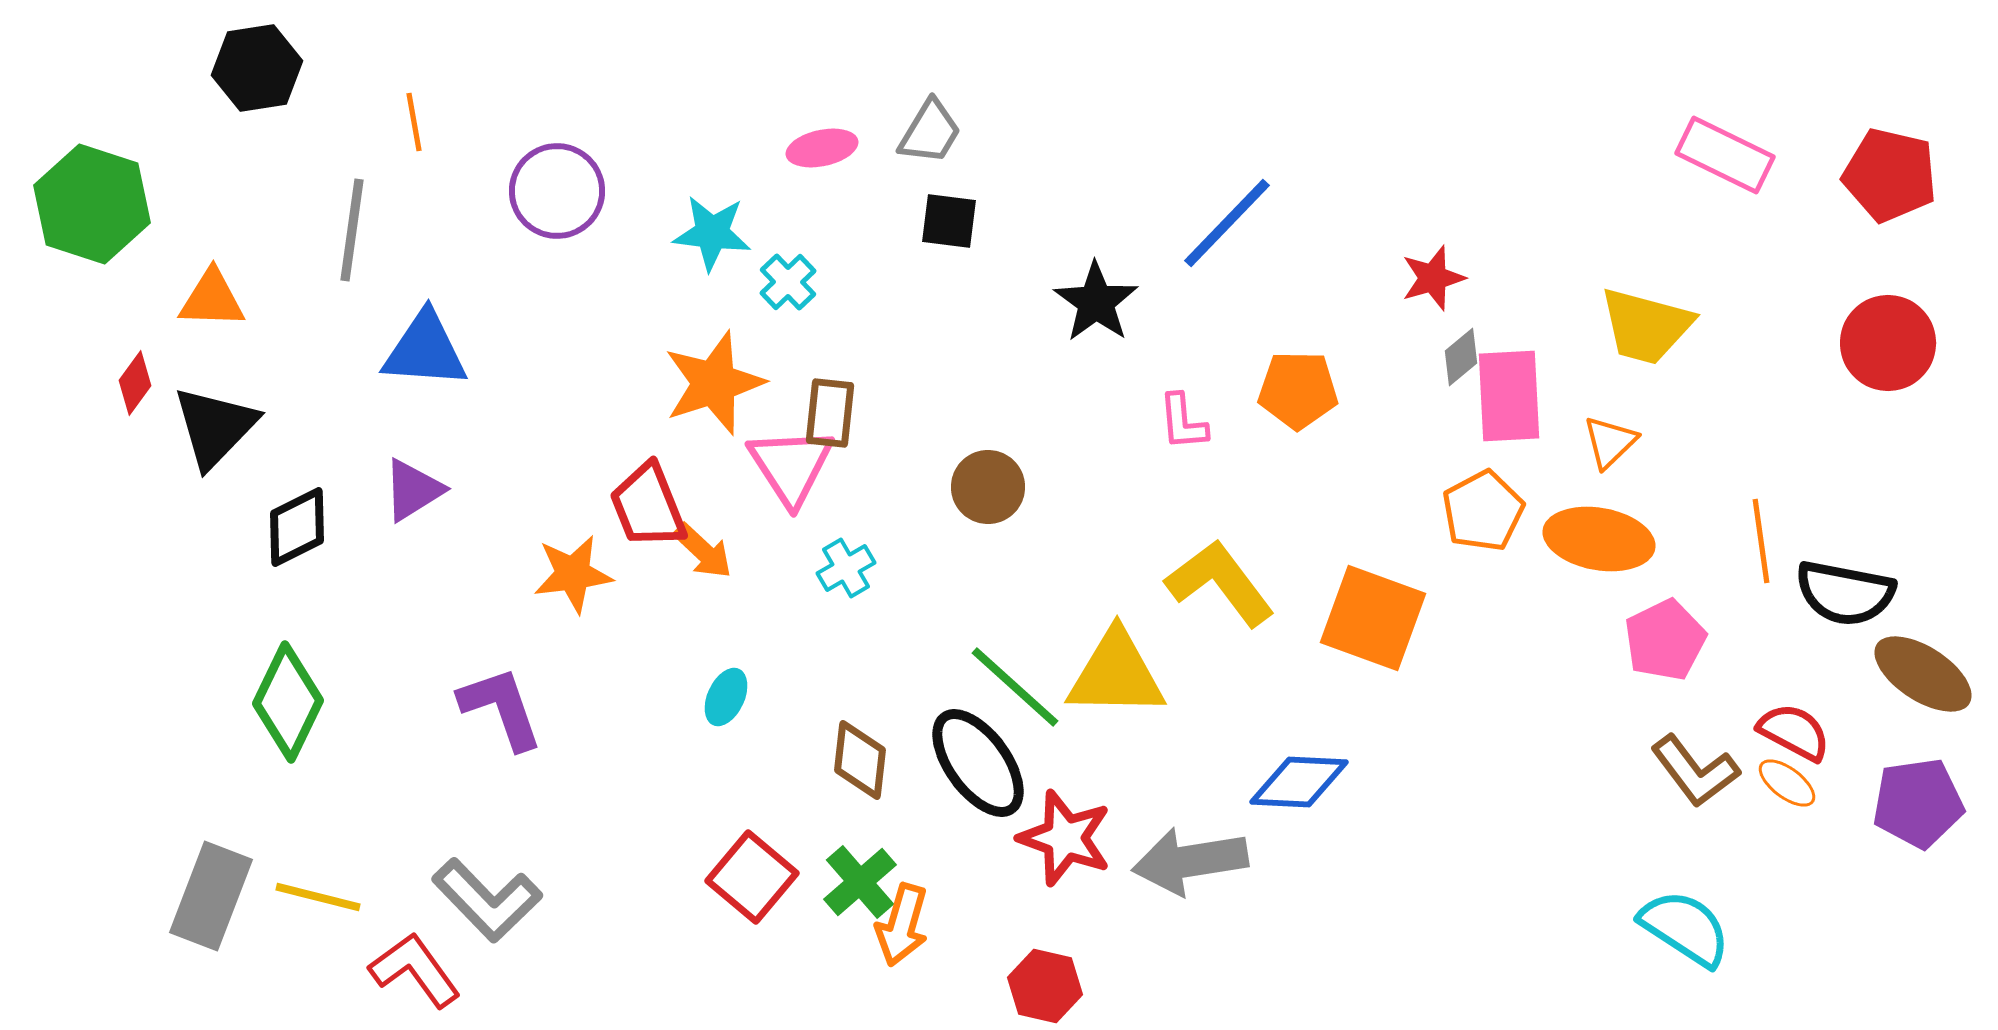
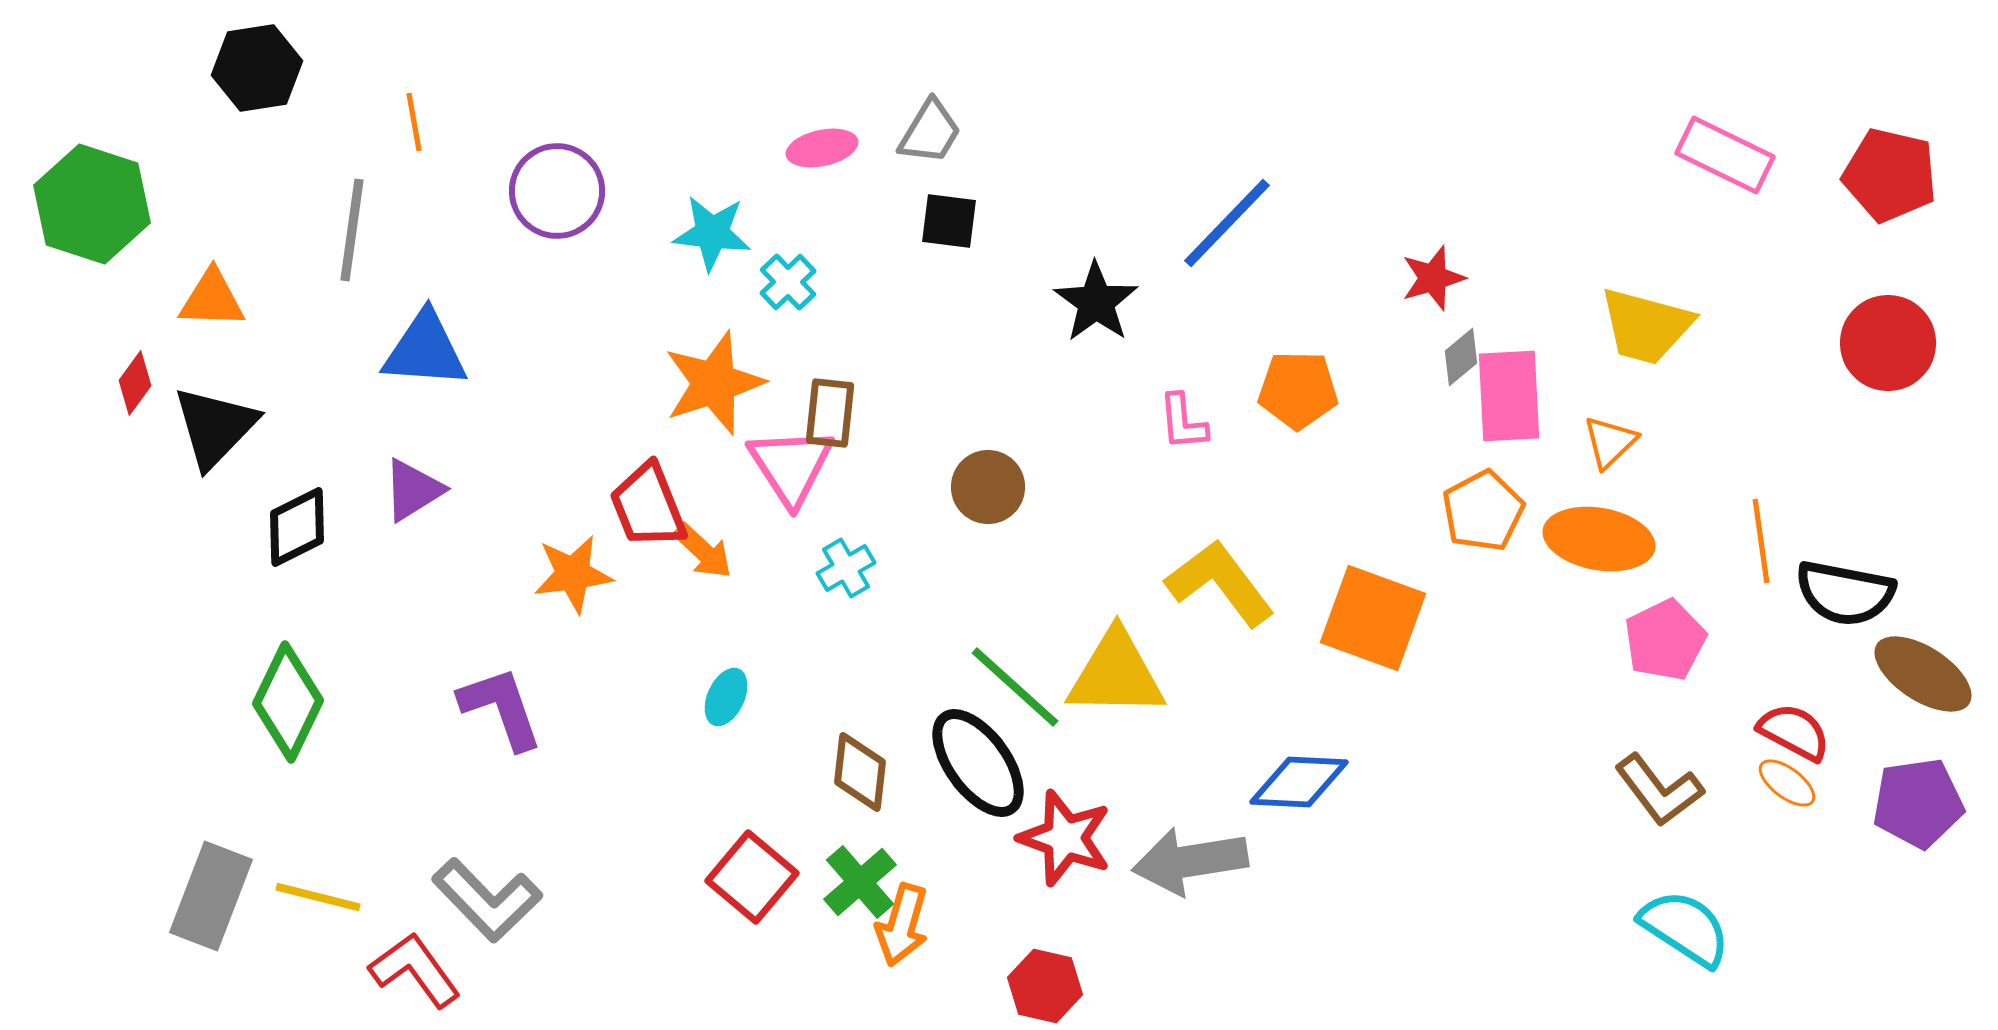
brown diamond at (860, 760): moved 12 px down
brown L-shape at (1695, 771): moved 36 px left, 19 px down
